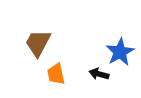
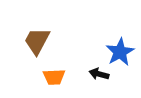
brown trapezoid: moved 1 px left, 2 px up
orange trapezoid: moved 2 px left, 3 px down; rotated 80 degrees counterclockwise
